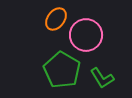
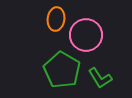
orange ellipse: rotated 30 degrees counterclockwise
green L-shape: moved 2 px left
